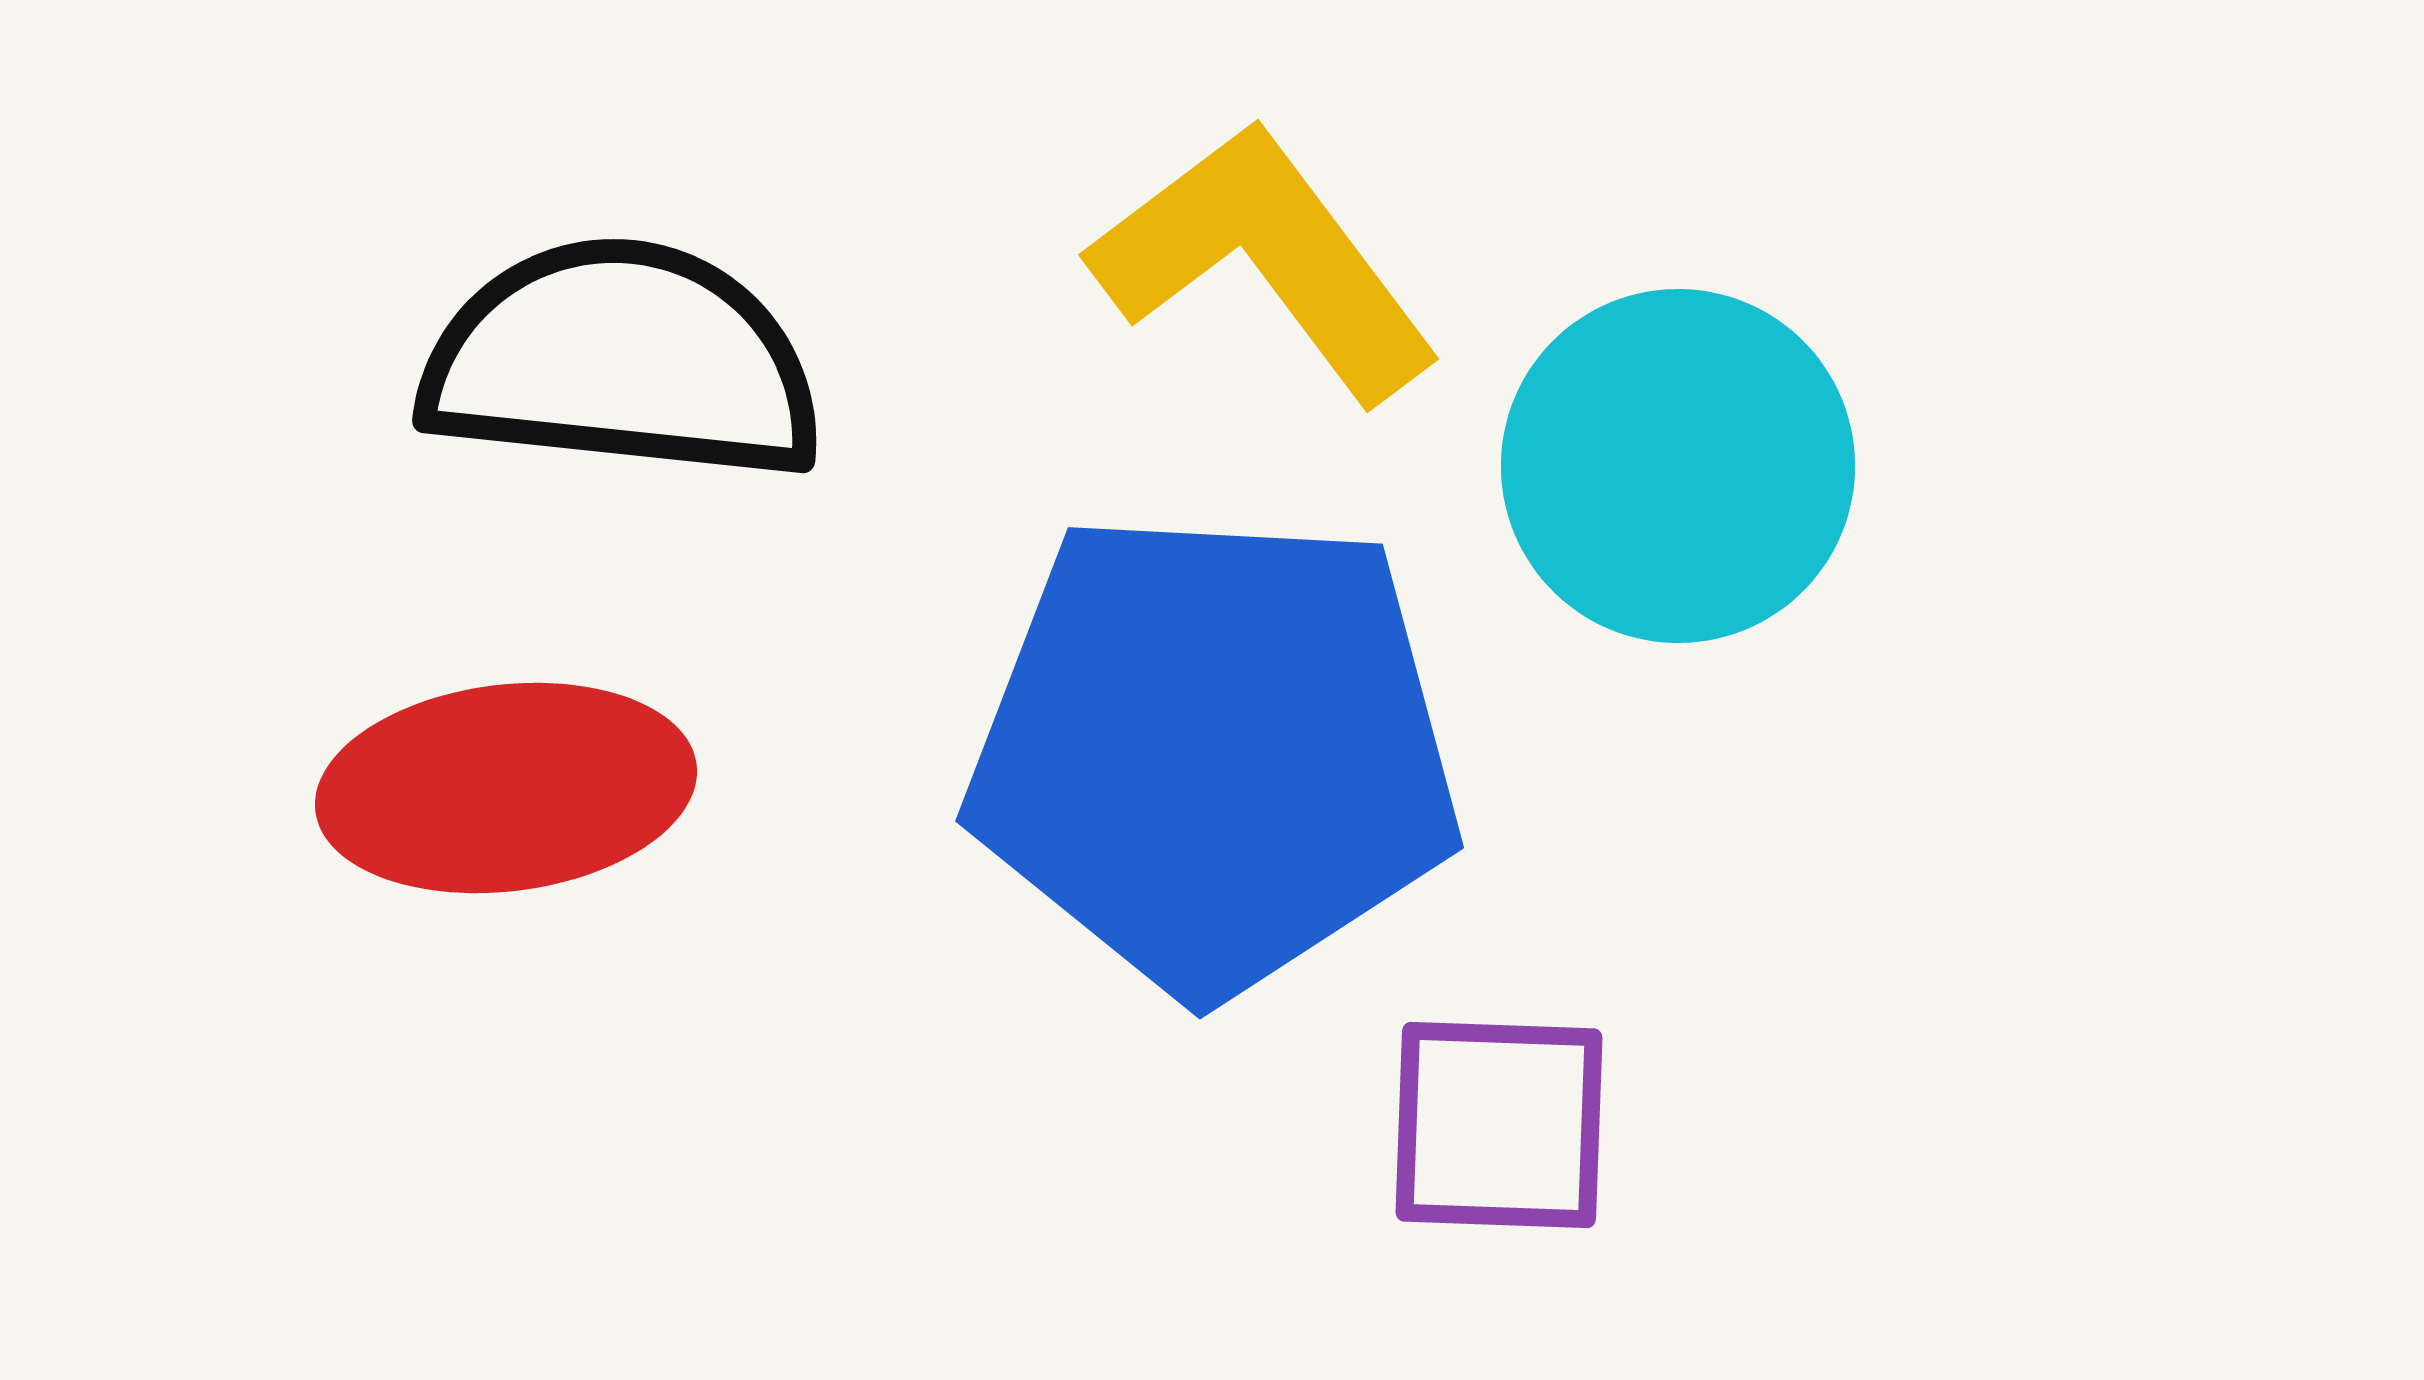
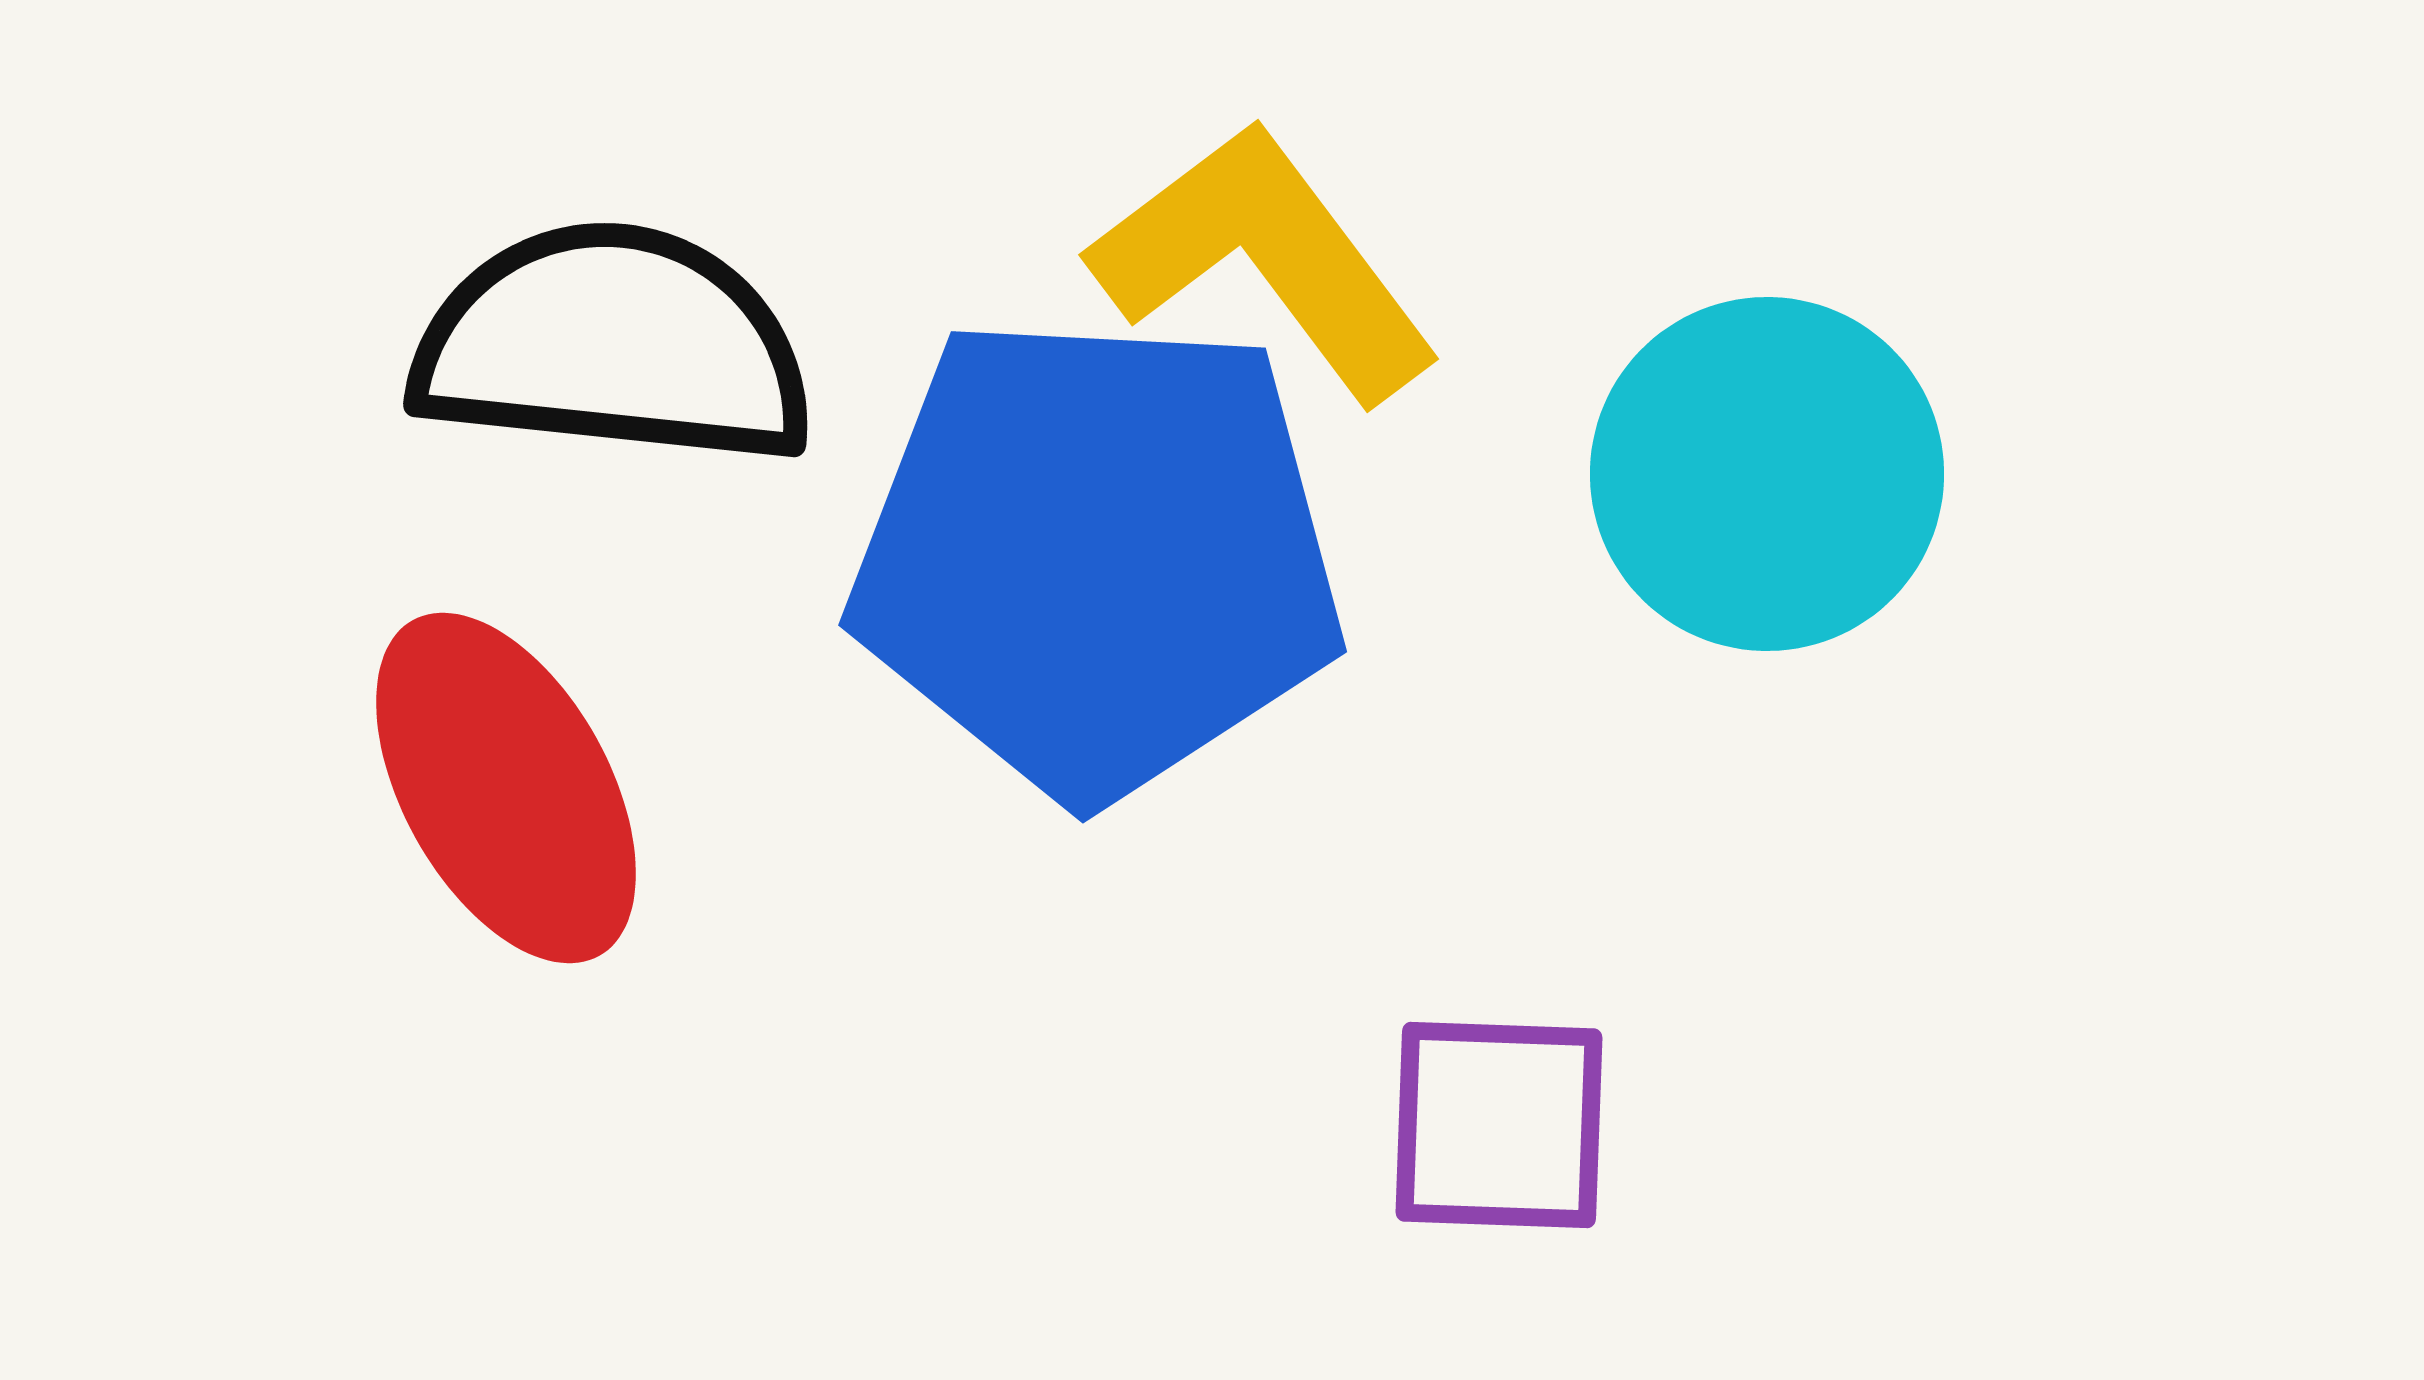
black semicircle: moved 9 px left, 16 px up
cyan circle: moved 89 px right, 8 px down
blue pentagon: moved 117 px left, 196 px up
red ellipse: rotated 68 degrees clockwise
